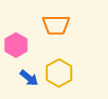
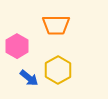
pink hexagon: moved 1 px right, 1 px down
yellow hexagon: moved 1 px left, 3 px up
